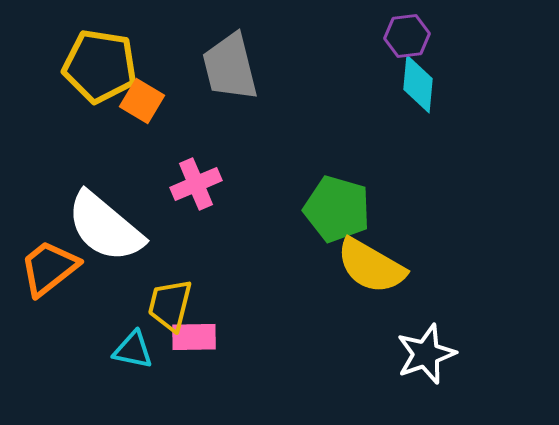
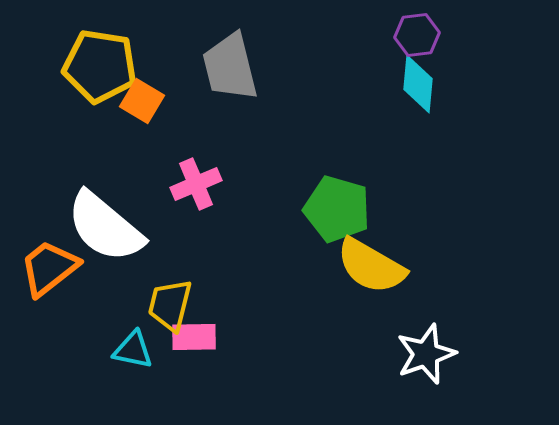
purple hexagon: moved 10 px right, 1 px up
